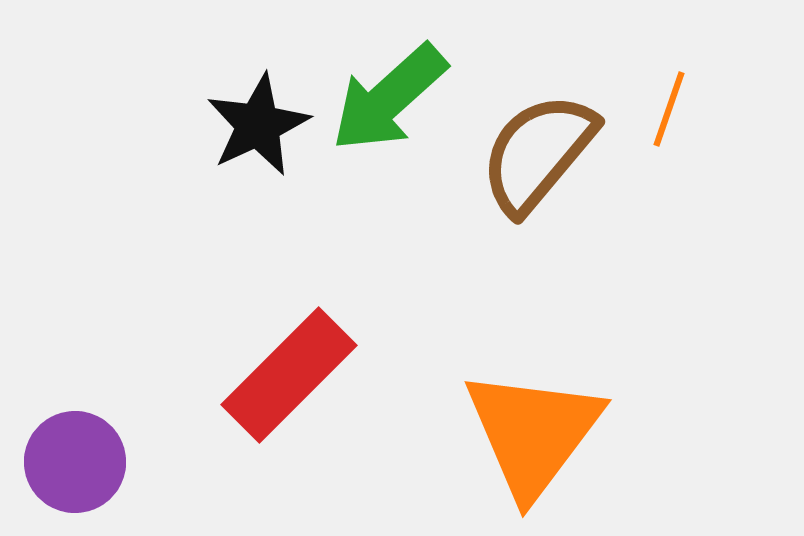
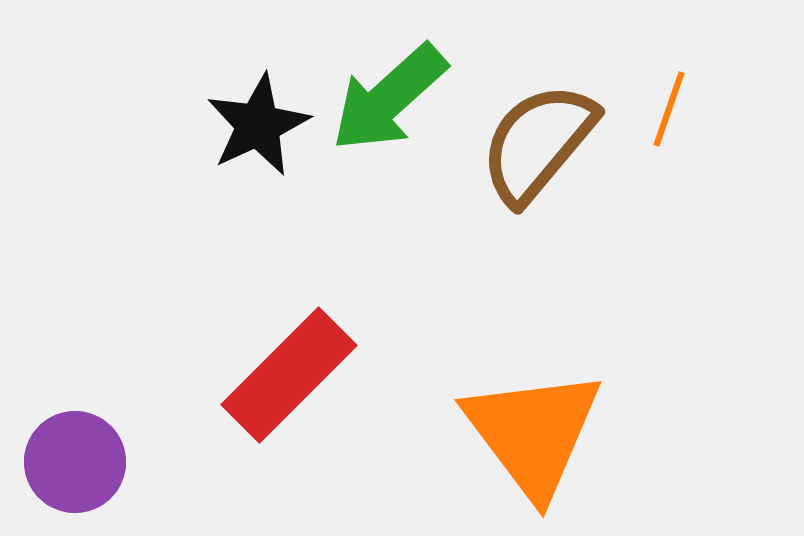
brown semicircle: moved 10 px up
orange triangle: rotated 14 degrees counterclockwise
